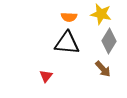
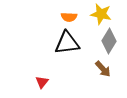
black triangle: rotated 12 degrees counterclockwise
red triangle: moved 4 px left, 6 px down
